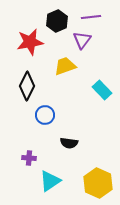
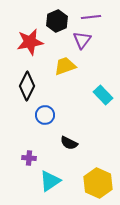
cyan rectangle: moved 1 px right, 5 px down
black semicircle: rotated 18 degrees clockwise
